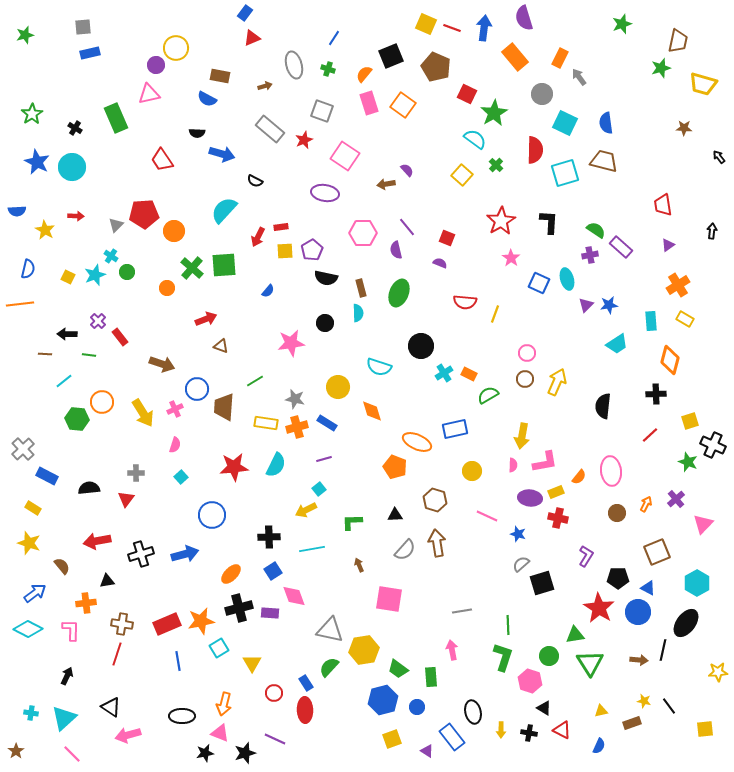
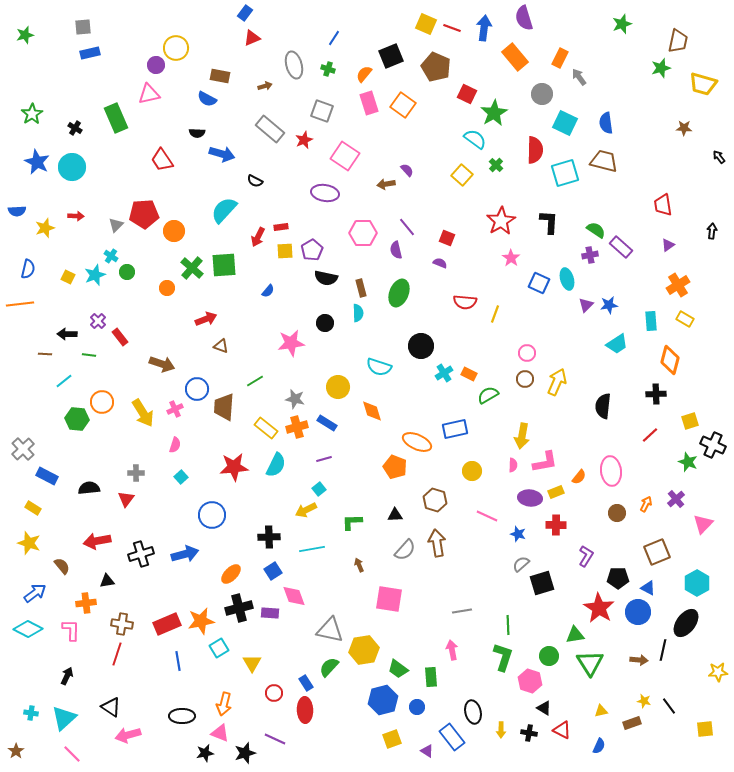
yellow star at (45, 230): moved 2 px up; rotated 24 degrees clockwise
yellow rectangle at (266, 423): moved 5 px down; rotated 30 degrees clockwise
red cross at (558, 518): moved 2 px left, 7 px down; rotated 12 degrees counterclockwise
